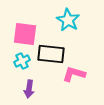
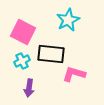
cyan star: rotated 15 degrees clockwise
pink square: moved 2 px left, 2 px up; rotated 20 degrees clockwise
purple arrow: moved 1 px up
